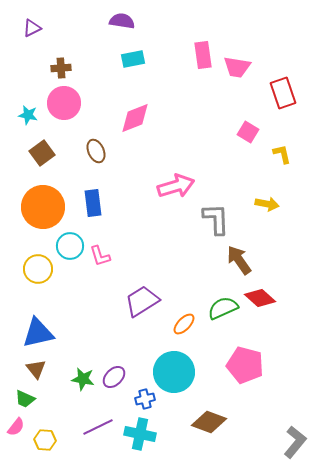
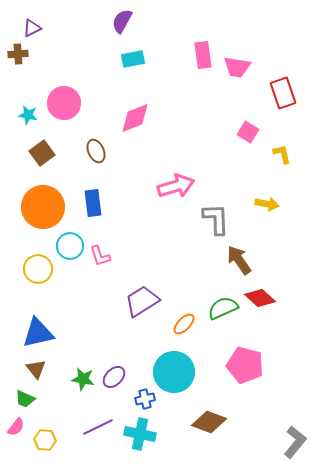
purple semicircle at (122, 21): rotated 70 degrees counterclockwise
brown cross at (61, 68): moved 43 px left, 14 px up
